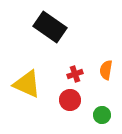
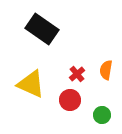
black rectangle: moved 8 px left, 2 px down
red cross: moved 2 px right; rotated 21 degrees counterclockwise
yellow triangle: moved 4 px right
